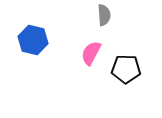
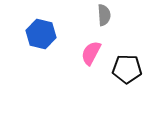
blue hexagon: moved 8 px right, 6 px up
black pentagon: moved 1 px right
